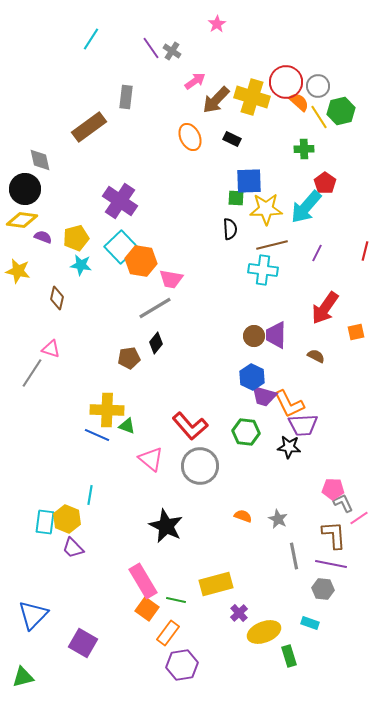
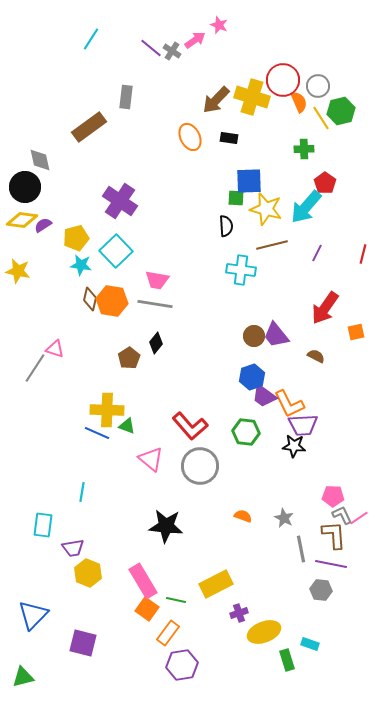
pink star at (217, 24): moved 2 px right, 1 px down; rotated 18 degrees counterclockwise
purple line at (151, 48): rotated 15 degrees counterclockwise
pink arrow at (195, 81): moved 41 px up
red circle at (286, 82): moved 3 px left, 2 px up
orange semicircle at (299, 102): rotated 25 degrees clockwise
yellow line at (319, 117): moved 2 px right, 1 px down
black rectangle at (232, 139): moved 3 px left, 1 px up; rotated 18 degrees counterclockwise
black circle at (25, 189): moved 2 px up
yellow star at (266, 209): rotated 16 degrees clockwise
black semicircle at (230, 229): moved 4 px left, 3 px up
purple semicircle at (43, 237): moved 12 px up; rotated 54 degrees counterclockwise
cyan square at (121, 247): moved 5 px left, 4 px down
red line at (365, 251): moved 2 px left, 3 px down
orange hexagon at (141, 261): moved 29 px left, 40 px down
cyan cross at (263, 270): moved 22 px left
pink trapezoid at (171, 279): moved 14 px left, 1 px down
brown diamond at (57, 298): moved 33 px right, 1 px down
gray line at (155, 308): moved 4 px up; rotated 40 degrees clockwise
purple trapezoid at (276, 335): rotated 40 degrees counterclockwise
pink triangle at (51, 349): moved 4 px right
brown pentagon at (129, 358): rotated 25 degrees counterclockwise
gray line at (32, 373): moved 3 px right, 5 px up
blue hexagon at (252, 377): rotated 15 degrees clockwise
purple trapezoid at (264, 396): rotated 20 degrees clockwise
blue line at (97, 435): moved 2 px up
black star at (289, 447): moved 5 px right, 1 px up
pink pentagon at (333, 489): moved 7 px down
cyan line at (90, 495): moved 8 px left, 3 px up
gray L-shape at (343, 503): moved 1 px left, 12 px down
yellow hexagon at (67, 519): moved 21 px right, 54 px down
gray star at (278, 519): moved 6 px right, 1 px up
cyan rectangle at (45, 522): moved 2 px left, 3 px down
black star at (166, 526): rotated 20 degrees counterclockwise
purple trapezoid at (73, 548): rotated 55 degrees counterclockwise
gray line at (294, 556): moved 7 px right, 7 px up
yellow rectangle at (216, 584): rotated 12 degrees counterclockwise
gray hexagon at (323, 589): moved 2 px left, 1 px down
purple cross at (239, 613): rotated 24 degrees clockwise
cyan rectangle at (310, 623): moved 21 px down
purple square at (83, 643): rotated 16 degrees counterclockwise
green rectangle at (289, 656): moved 2 px left, 4 px down
